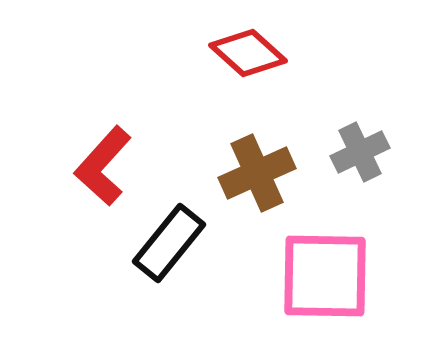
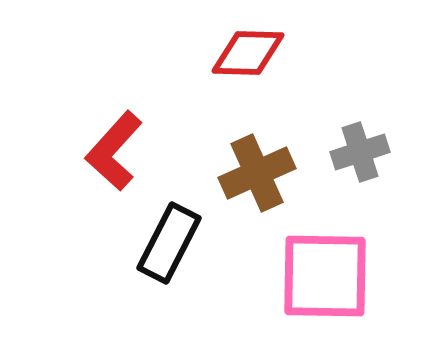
red diamond: rotated 40 degrees counterclockwise
gray cross: rotated 8 degrees clockwise
red L-shape: moved 11 px right, 15 px up
black rectangle: rotated 12 degrees counterclockwise
